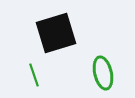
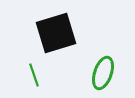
green ellipse: rotated 32 degrees clockwise
